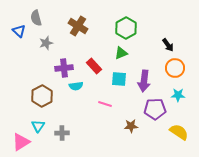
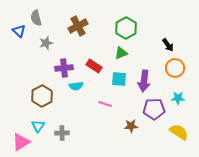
brown cross: rotated 30 degrees clockwise
red rectangle: rotated 14 degrees counterclockwise
cyan star: moved 3 px down
purple pentagon: moved 1 px left
